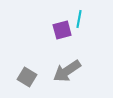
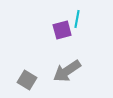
cyan line: moved 2 px left
gray square: moved 3 px down
